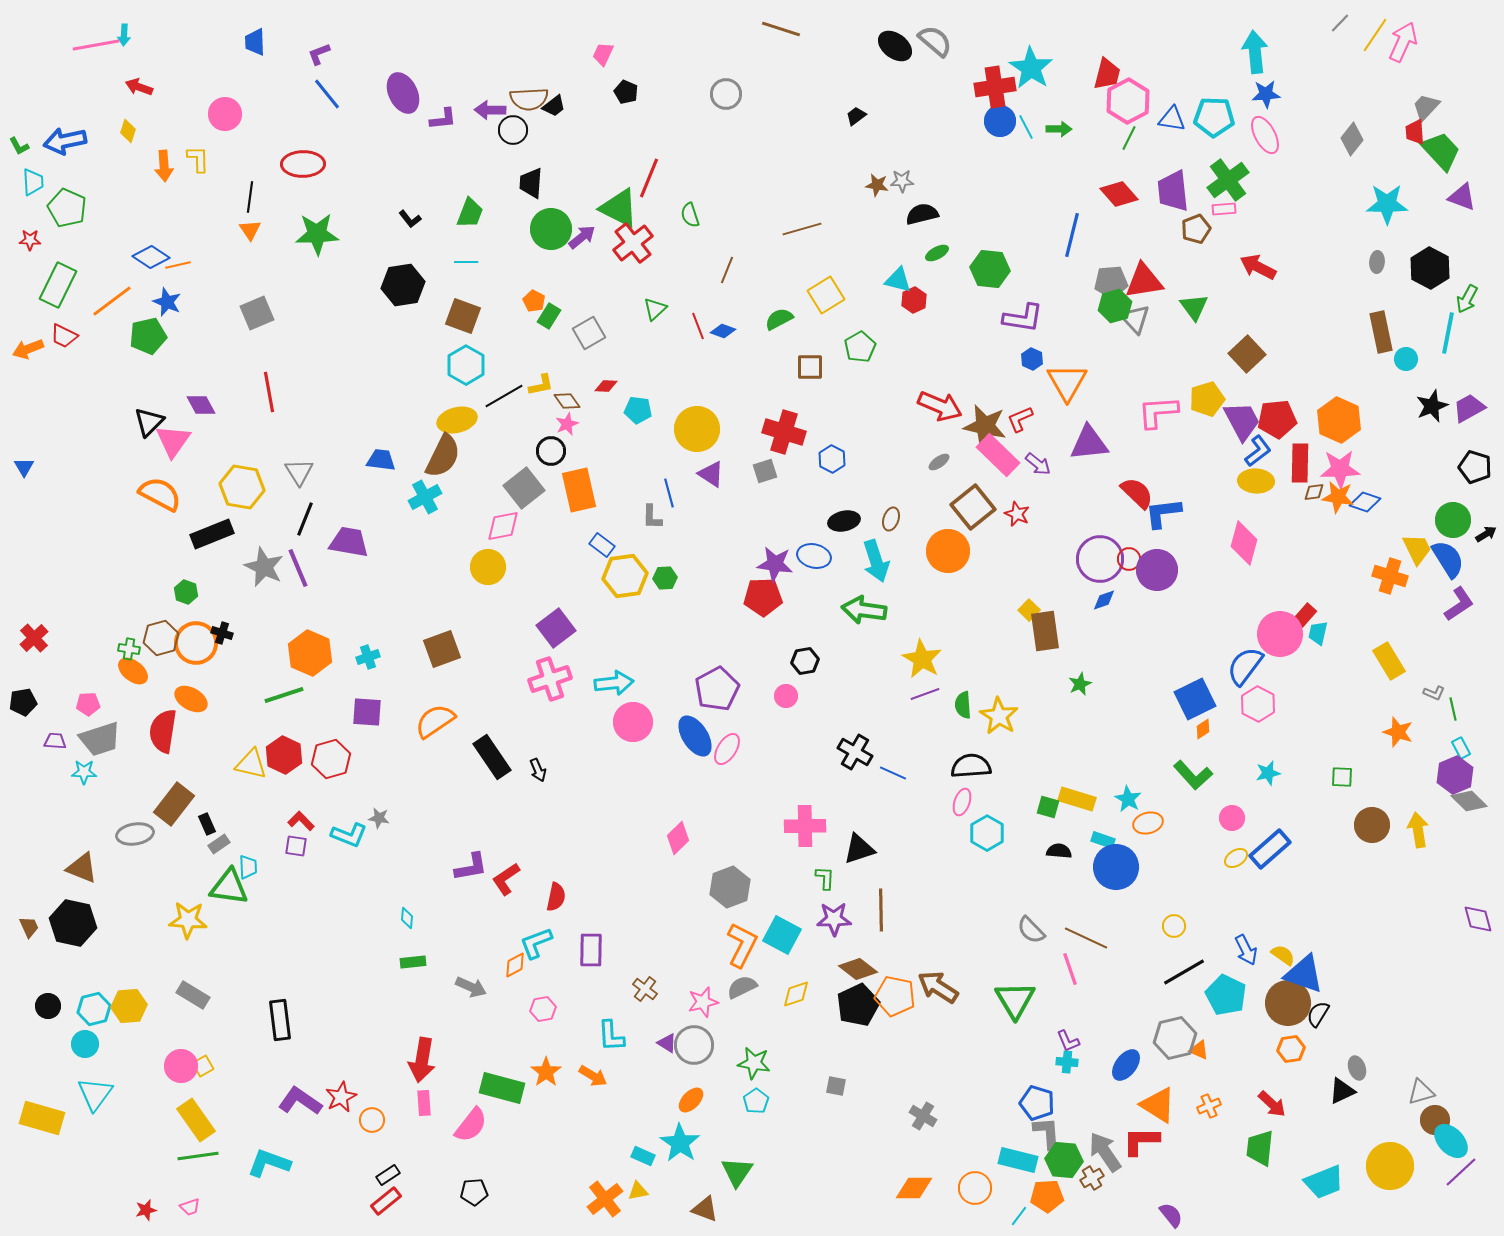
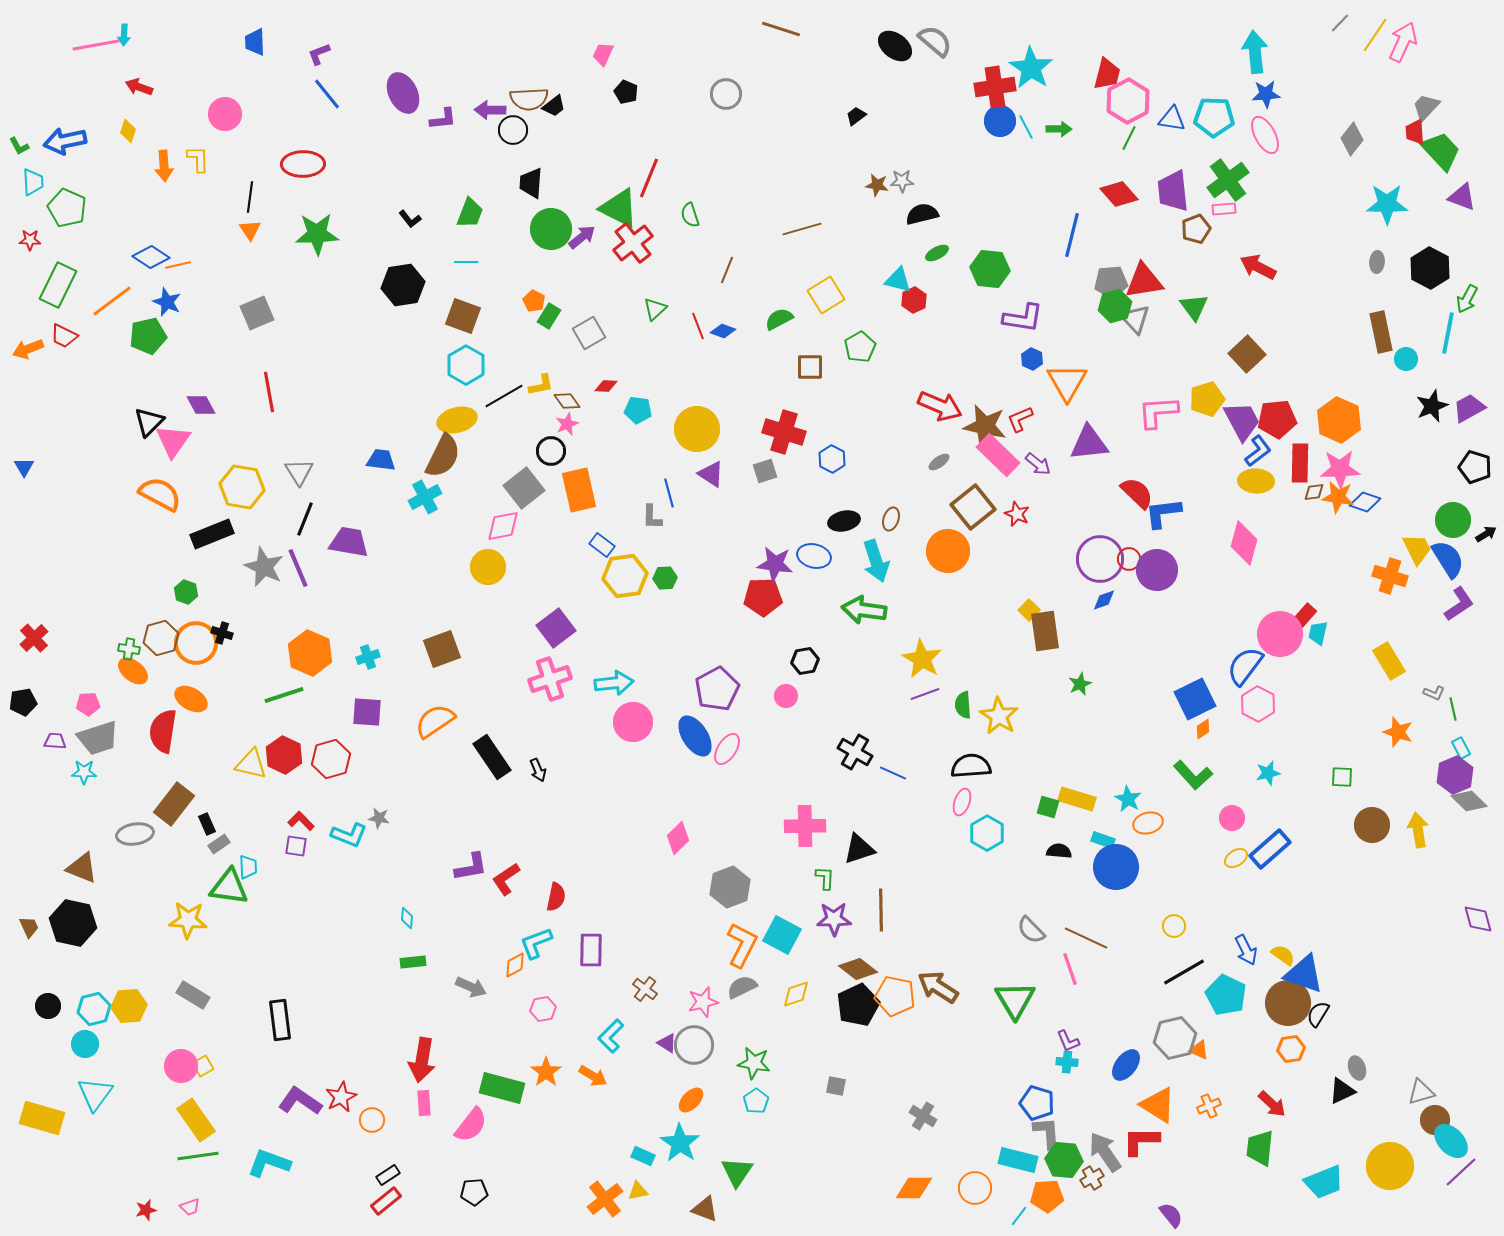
gray trapezoid at (100, 739): moved 2 px left, 1 px up
cyan L-shape at (611, 1036): rotated 48 degrees clockwise
